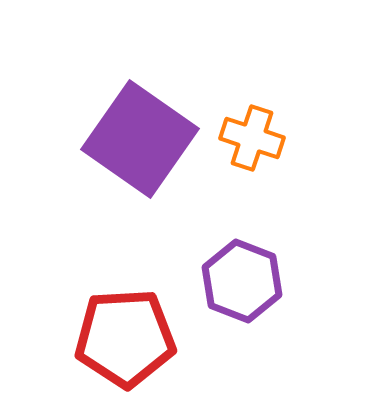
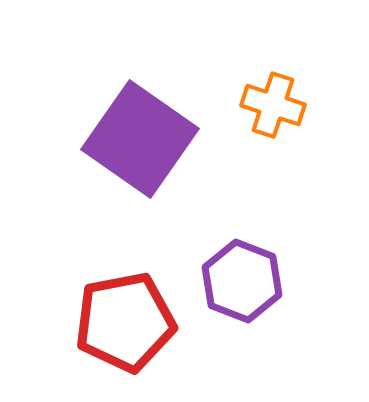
orange cross: moved 21 px right, 33 px up
red pentagon: moved 16 px up; rotated 8 degrees counterclockwise
